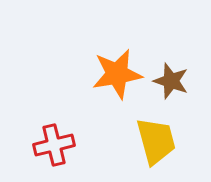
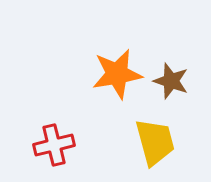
yellow trapezoid: moved 1 px left, 1 px down
